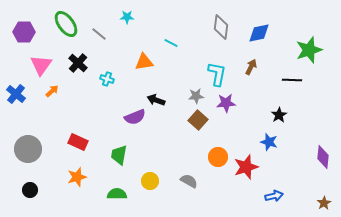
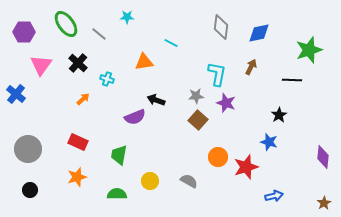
orange arrow: moved 31 px right, 8 px down
purple star: rotated 24 degrees clockwise
